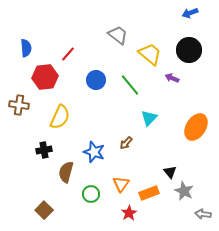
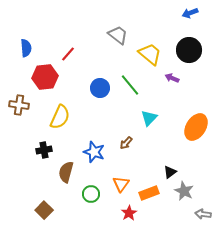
blue circle: moved 4 px right, 8 px down
black triangle: rotated 32 degrees clockwise
